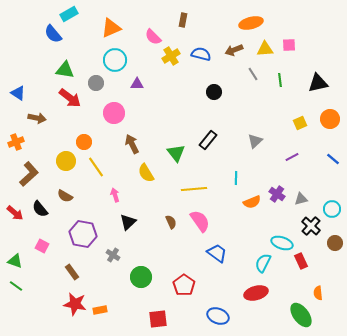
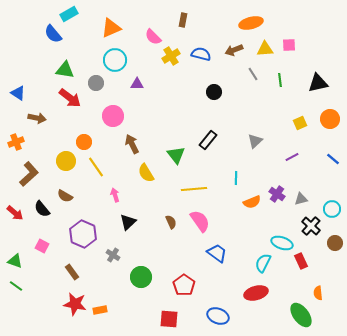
pink circle at (114, 113): moved 1 px left, 3 px down
green triangle at (176, 153): moved 2 px down
black semicircle at (40, 209): moved 2 px right
purple hexagon at (83, 234): rotated 12 degrees clockwise
red square at (158, 319): moved 11 px right; rotated 12 degrees clockwise
